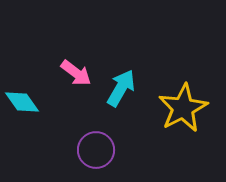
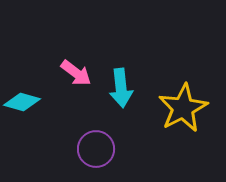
cyan arrow: rotated 144 degrees clockwise
cyan diamond: rotated 39 degrees counterclockwise
purple circle: moved 1 px up
